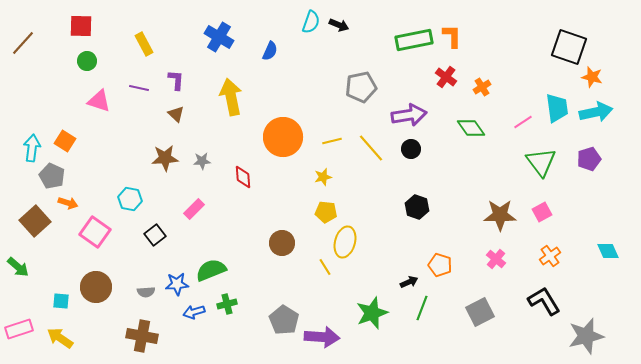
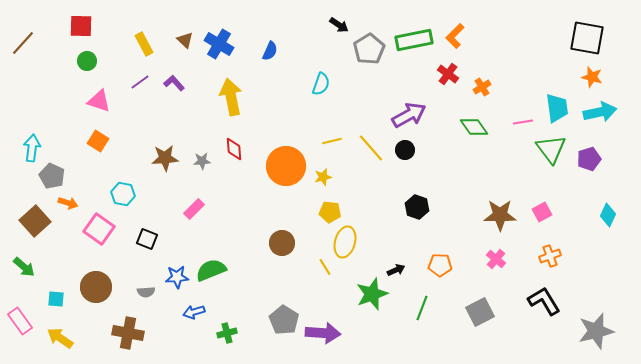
cyan semicircle at (311, 22): moved 10 px right, 62 px down
black arrow at (339, 25): rotated 12 degrees clockwise
orange L-shape at (452, 36): moved 3 px right; rotated 135 degrees counterclockwise
blue cross at (219, 37): moved 7 px down
black square at (569, 47): moved 18 px right, 9 px up; rotated 9 degrees counterclockwise
red cross at (446, 77): moved 2 px right, 3 px up
purple L-shape at (176, 80): moved 2 px left, 3 px down; rotated 45 degrees counterclockwise
gray pentagon at (361, 87): moved 8 px right, 38 px up; rotated 20 degrees counterclockwise
purple line at (139, 88): moved 1 px right, 6 px up; rotated 48 degrees counterclockwise
cyan arrow at (596, 112): moved 4 px right
brown triangle at (176, 114): moved 9 px right, 74 px up
purple arrow at (409, 115): rotated 20 degrees counterclockwise
pink line at (523, 122): rotated 24 degrees clockwise
green diamond at (471, 128): moved 3 px right, 1 px up
orange circle at (283, 137): moved 3 px right, 29 px down
orange square at (65, 141): moved 33 px right
black circle at (411, 149): moved 6 px left, 1 px down
green triangle at (541, 162): moved 10 px right, 13 px up
red diamond at (243, 177): moved 9 px left, 28 px up
cyan hexagon at (130, 199): moved 7 px left, 5 px up
yellow pentagon at (326, 212): moved 4 px right
pink square at (95, 232): moved 4 px right, 3 px up
black square at (155, 235): moved 8 px left, 4 px down; rotated 30 degrees counterclockwise
cyan diamond at (608, 251): moved 36 px up; rotated 50 degrees clockwise
orange cross at (550, 256): rotated 15 degrees clockwise
orange pentagon at (440, 265): rotated 15 degrees counterclockwise
green arrow at (18, 267): moved 6 px right
black arrow at (409, 282): moved 13 px left, 12 px up
blue star at (177, 284): moved 7 px up
cyan square at (61, 301): moved 5 px left, 2 px up
green cross at (227, 304): moved 29 px down
green star at (372, 313): moved 19 px up
pink rectangle at (19, 329): moved 1 px right, 8 px up; rotated 72 degrees clockwise
brown cross at (142, 336): moved 14 px left, 3 px up
gray star at (586, 336): moved 10 px right, 5 px up
purple arrow at (322, 337): moved 1 px right, 4 px up
